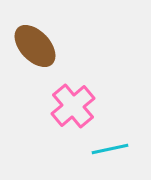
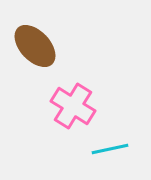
pink cross: rotated 18 degrees counterclockwise
